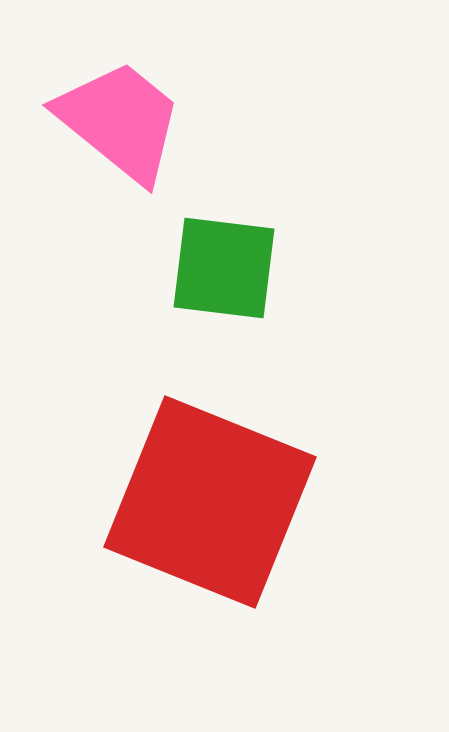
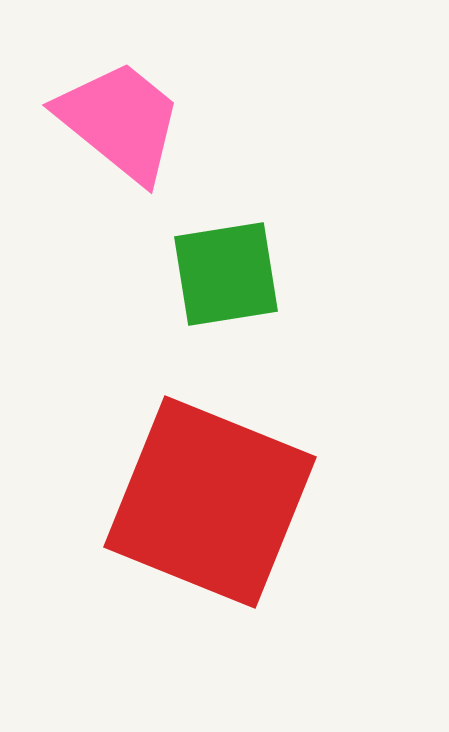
green square: moved 2 px right, 6 px down; rotated 16 degrees counterclockwise
